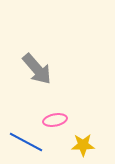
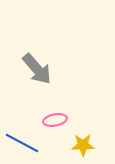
blue line: moved 4 px left, 1 px down
